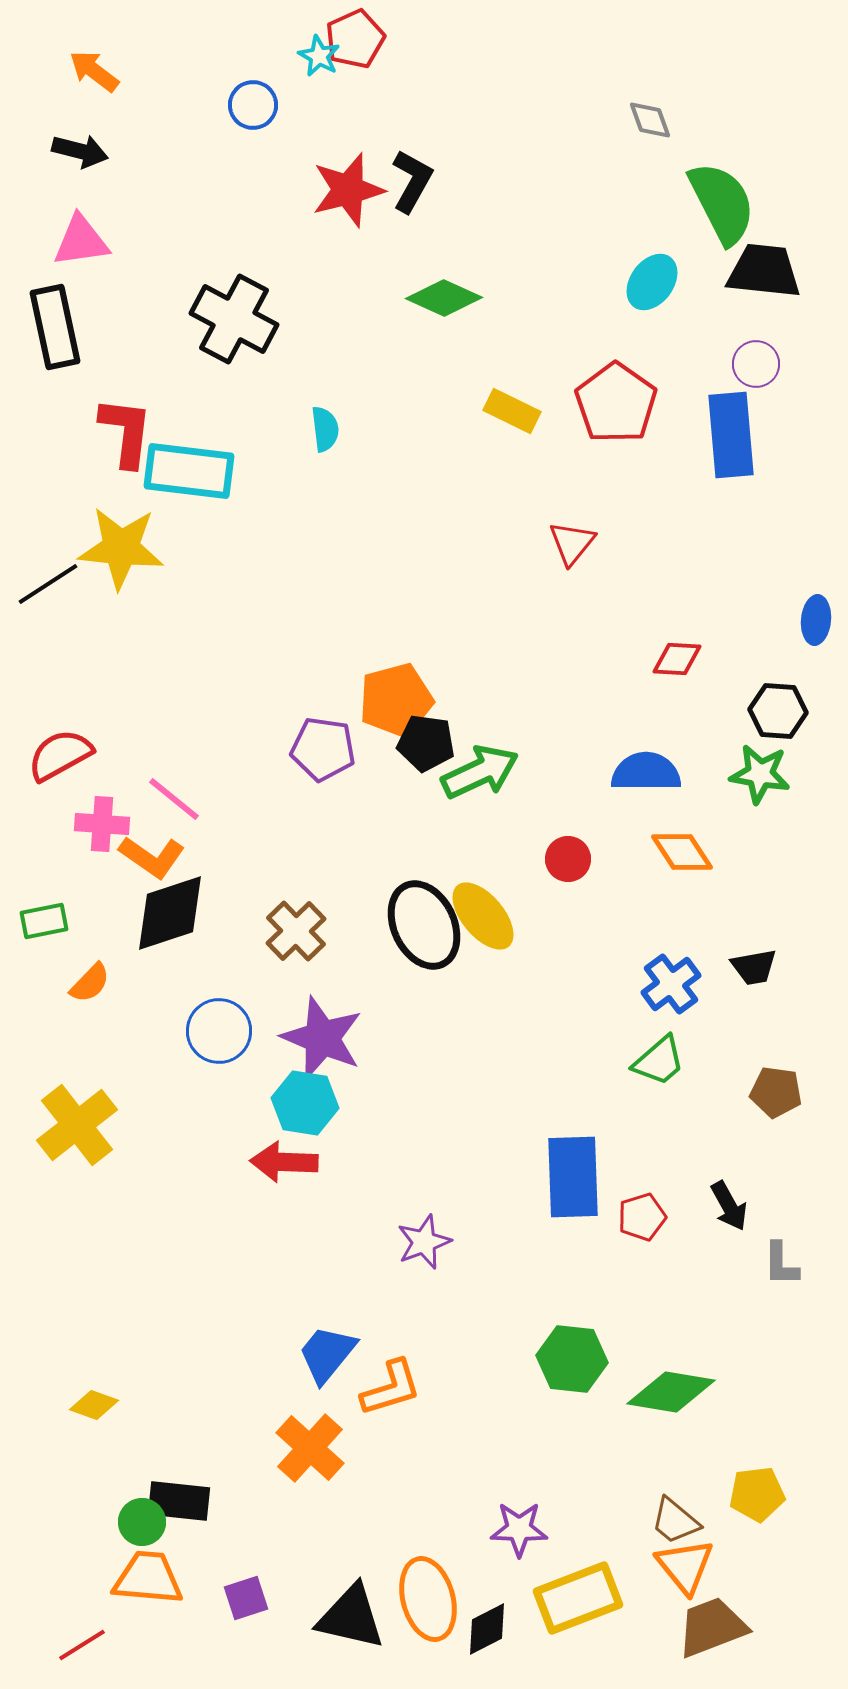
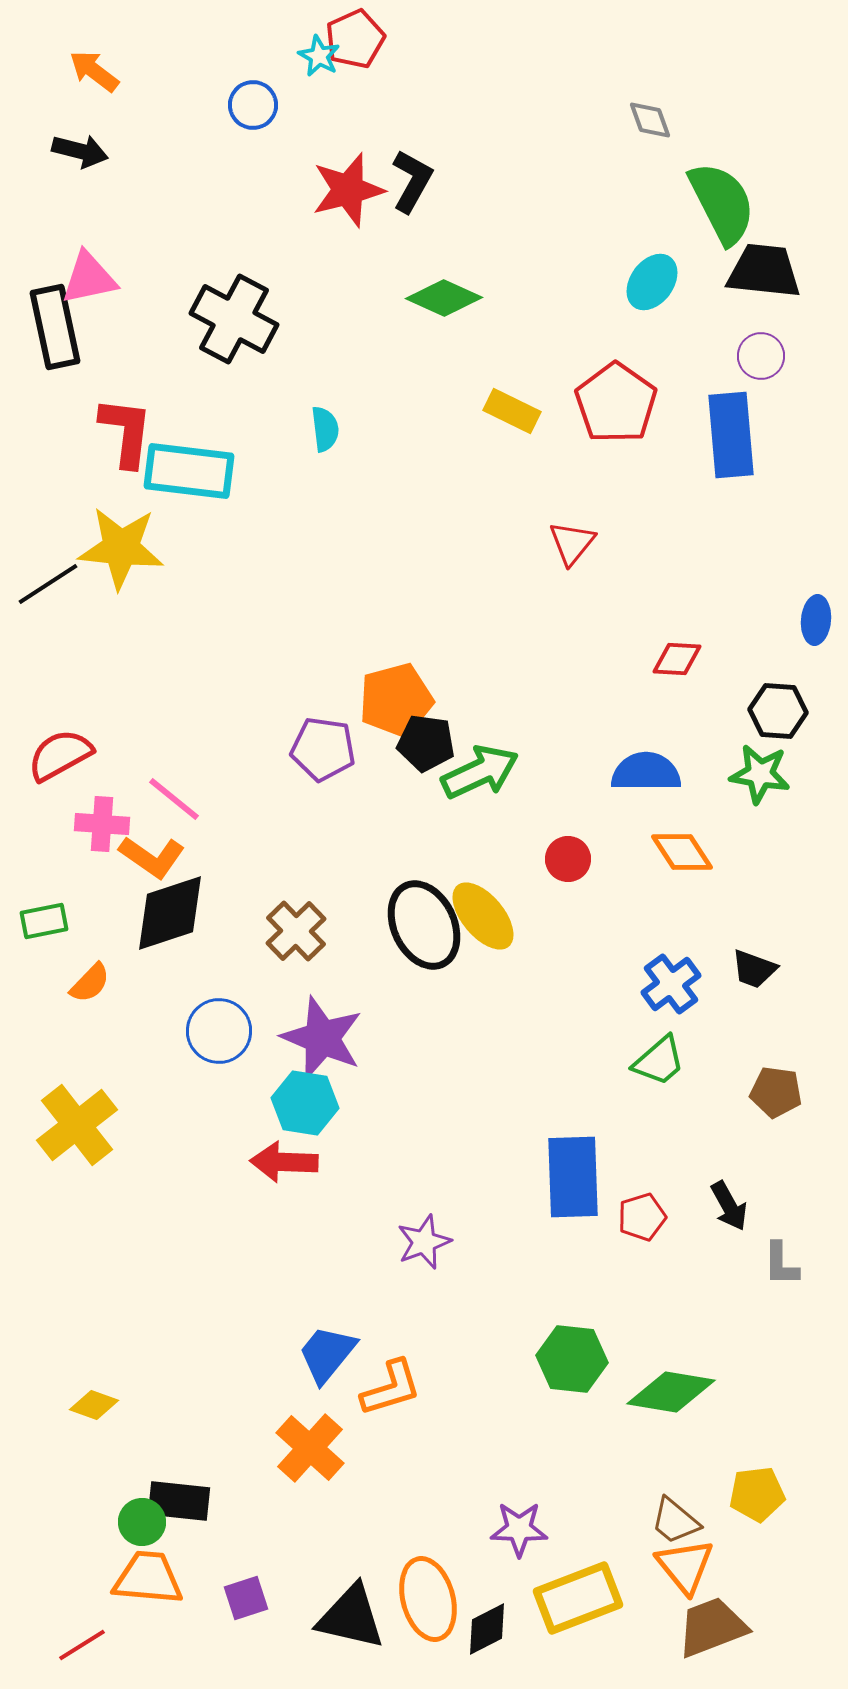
pink triangle at (81, 241): moved 8 px right, 37 px down; rotated 4 degrees counterclockwise
purple circle at (756, 364): moved 5 px right, 8 px up
black trapezoid at (754, 967): moved 2 px down; rotated 30 degrees clockwise
